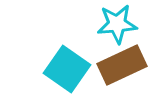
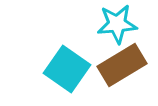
brown rectangle: rotated 6 degrees counterclockwise
